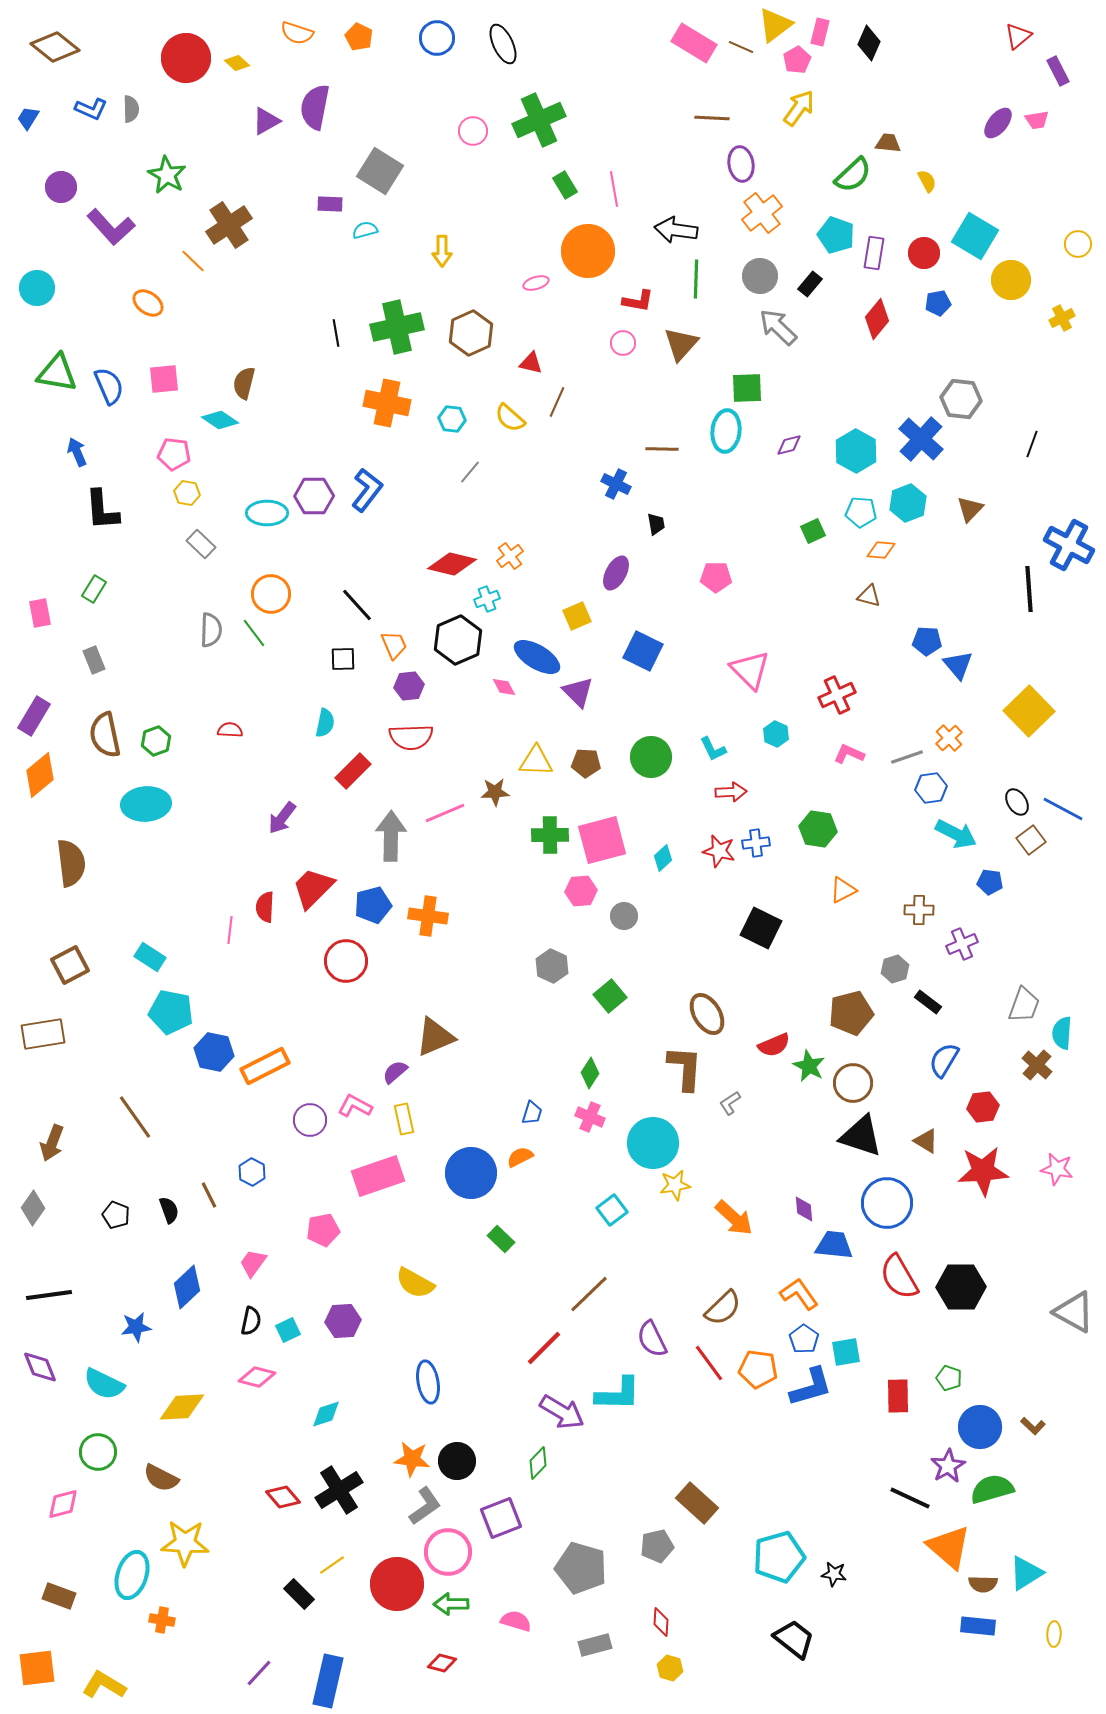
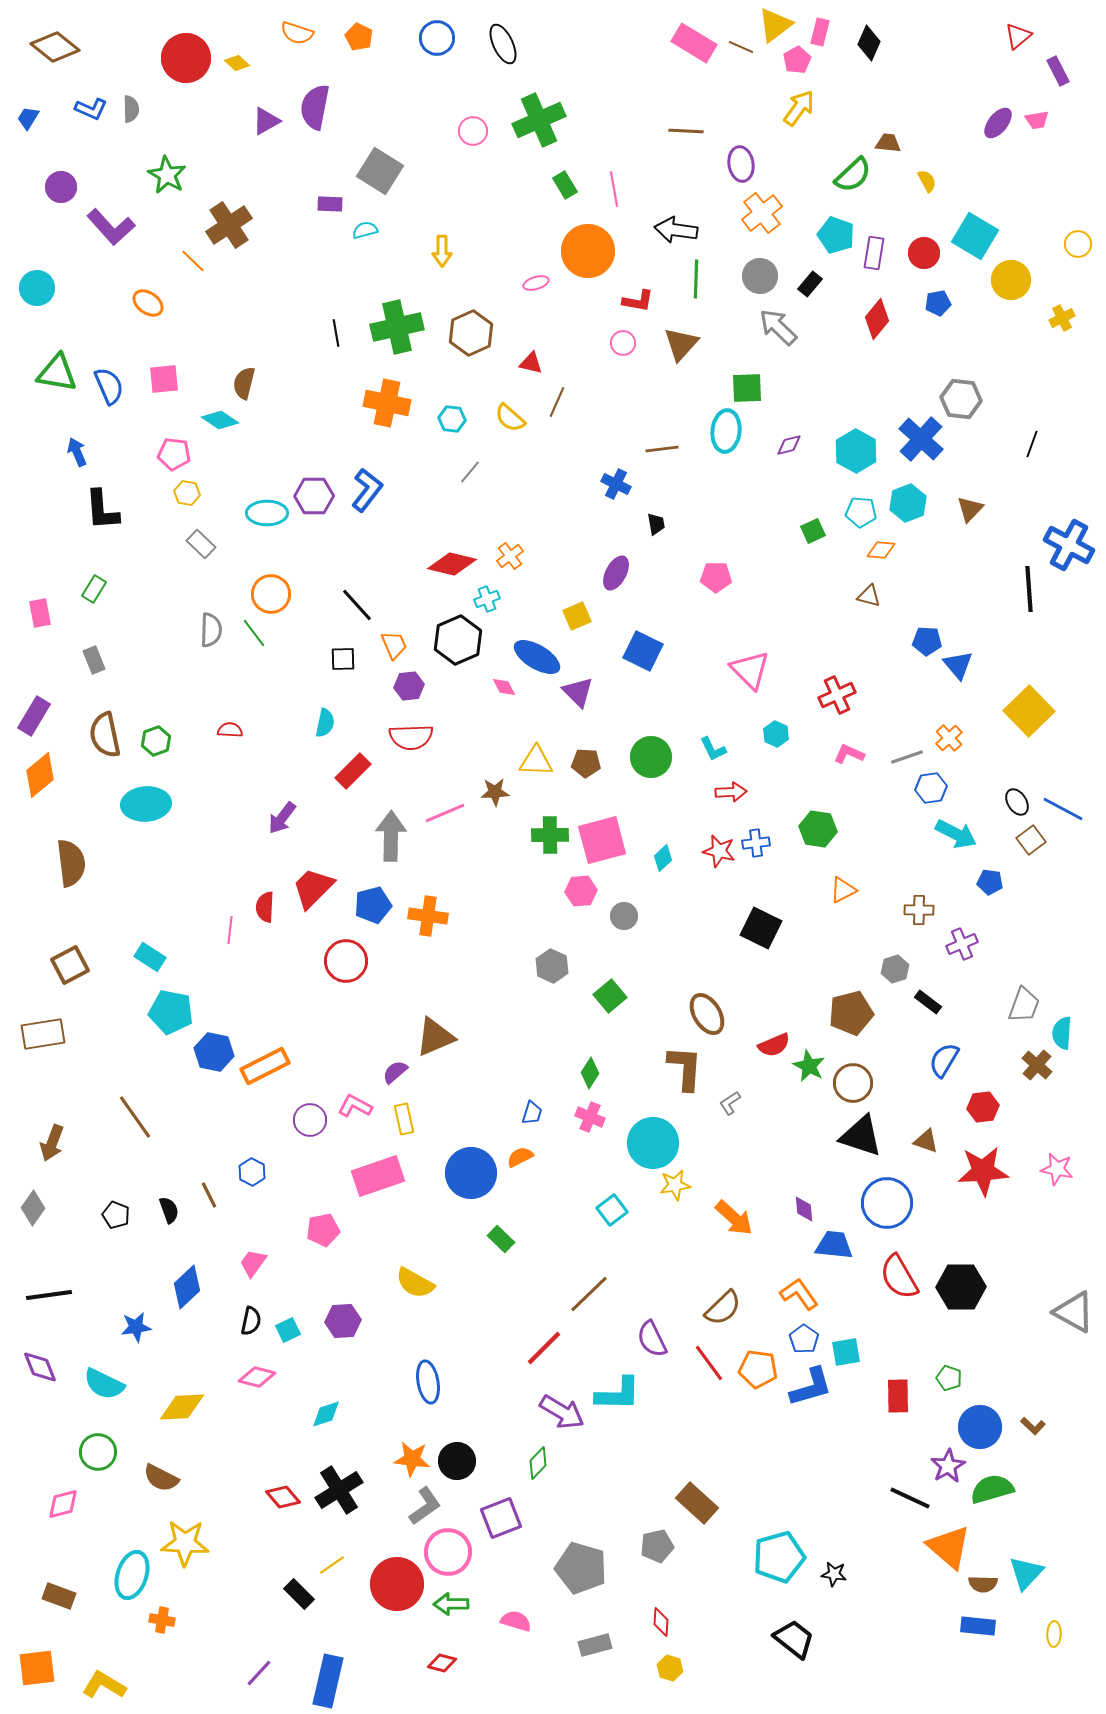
brown line at (712, 118): moved 26 px left, 13 px down
brown line at (662, 449): rotated 8 degrees counterclockwise
brown triangle at (926, 1141): rotated 12 degrees counterclockwise
cyan triangle at (1026, 1573): rotated 15 degrees counterclockwise
